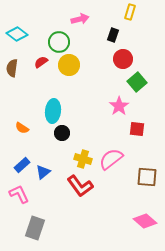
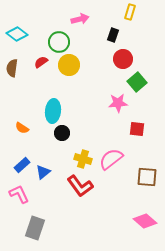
pink star: moved 1 px left, 3 px up; rotated 30 degrees clockwise
